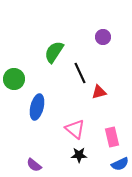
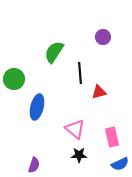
black line: rotated 20 degrees clockwise
purple semicircle: rotated 112 degrees counterclockwise
